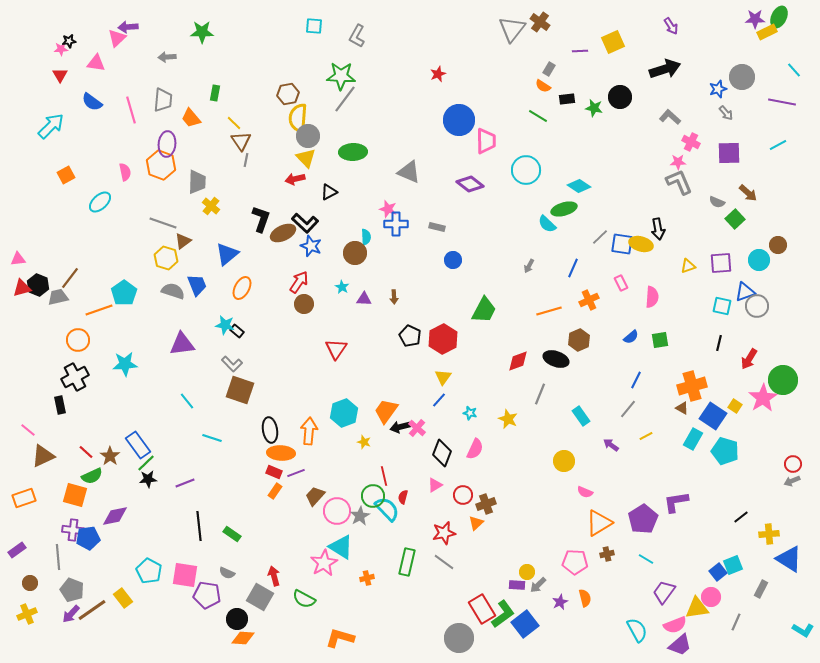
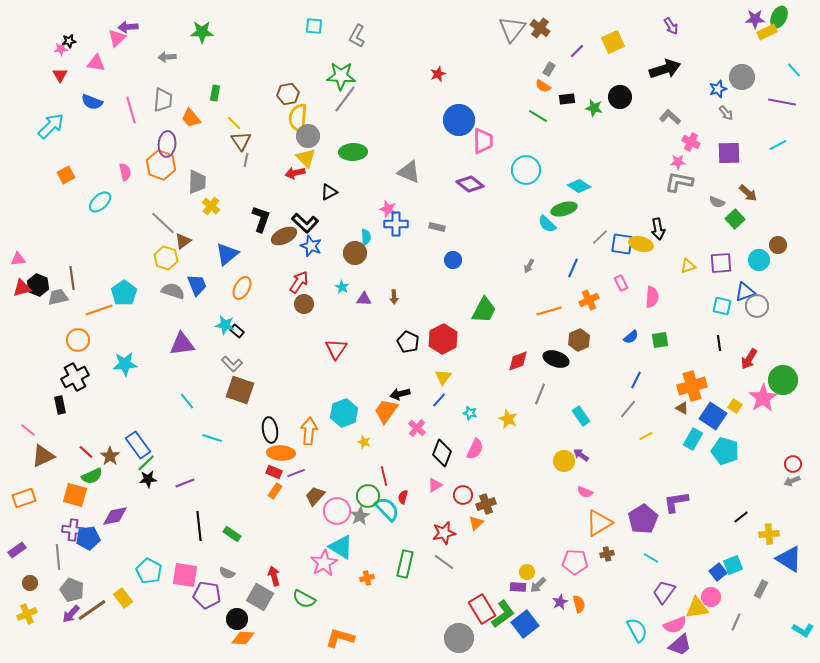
brown cross at (540, 22): moved 6 px down
purple line at (580, 51): moved 3 px left; rotated 42 degrees counterclockwise
blue semicircle at (92, 102): rotated 15 degrees counterclockwise
pink trapezoid at (486, 141): moved 3 px left
red arrow at (295, 179): moved 6 px up
gray L-shape at (679, 182): rotated 56 degrees counterclockwise
gray line at (163, 223): rotated 24 degrees clockwise
brown ellipse at (283, 233): moved 1 px right, 3 px down
brown line at (70, 278): moved 2 px right; rotated 45 degrees counterclockwise
black pentagon at (410, 336): moved 2 px left, 6 px down
black line at (719, 343): rotated 21 degrees counterclockwise
black arrow at (400, 427): moved 33 px up
purple arrow at (611, 445): moved 30 px left, 10 px down
green circle at (373, 496): moved 5 px left
cyan line at (646, 559): moved 5 px right, 1 px up
green rectangle at (407, 562): moved 2 px left, 2 px down
purple rectangle at (517, 585): moved 1 px right, 2 px down
orange semicircle at (585, 598): moved 6 px left, 6 px down
